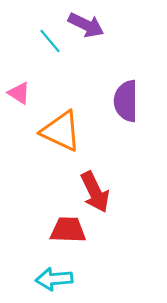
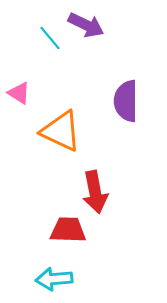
cyan line: moved 3 px up
red arrow: rotated 15 degrees clockwise
